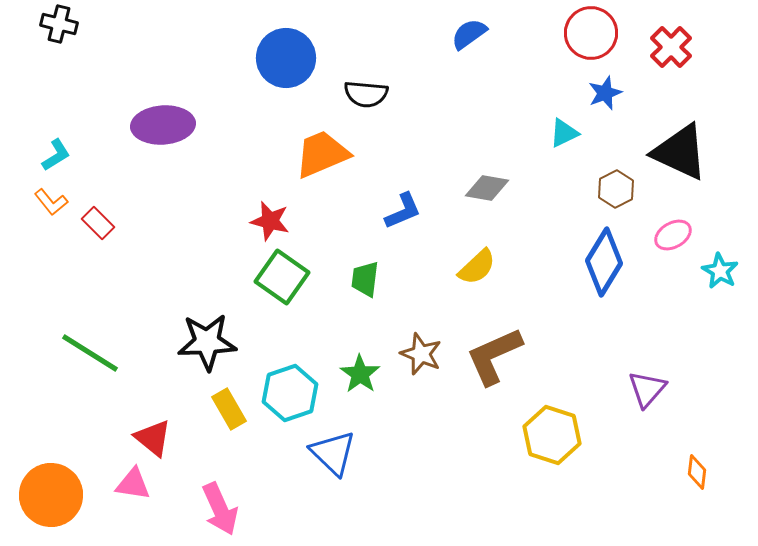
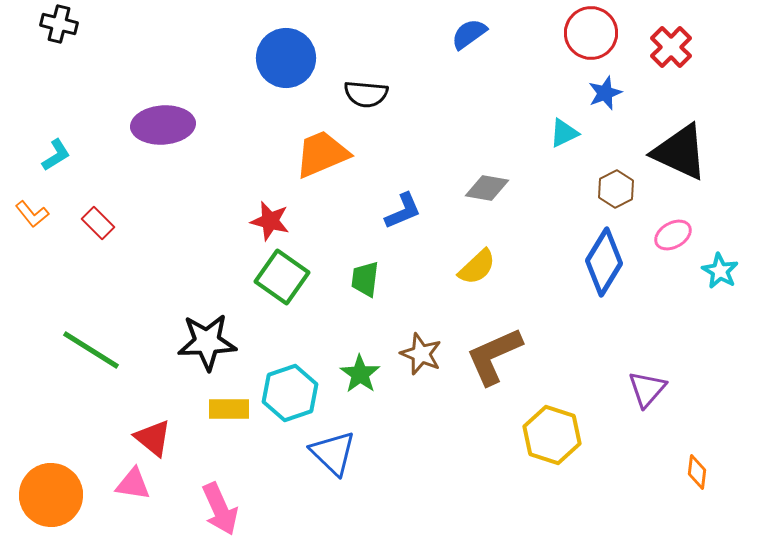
orange L-shape: moved 19 px left, 12 px down
green line: moved 1 px right, 3 px up
yellow rectangle: rotated 60 degrees counterclockwise
